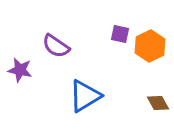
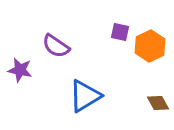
purple square: moved 2 px up
